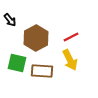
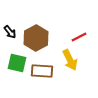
black arrow: moved 12 px down
red line: moved 8 px right
